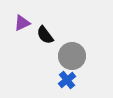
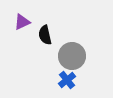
purple triangle: moved 1 px up
black semicircle: rotated 24 degrees clockwise
